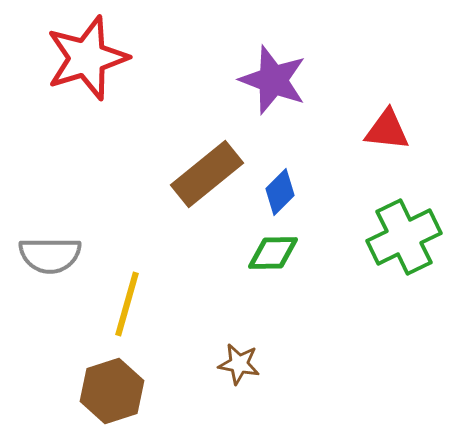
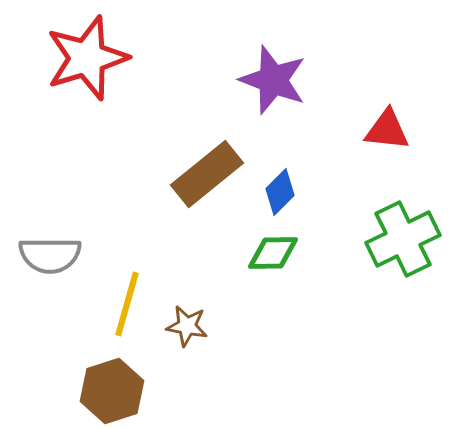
green cross: moved 1 px left, 2 px down
brown star: moved 52 px left, 38 px up
